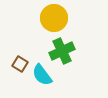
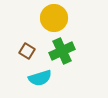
brown square: moved 7 px right, 13 px up
cyan semicircle: moved 2 px left, 3 px down; rotated 70 degrees counterclockwise
